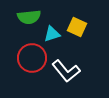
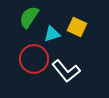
green semicircle: rotated 130 degrees clockwise
red circle: moved 2 px right, 1 px down
